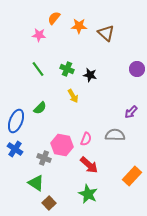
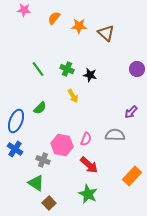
pink star: moved 15 px left, 25 px up
gray cross: moved 1 px left, 2 px down
